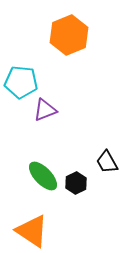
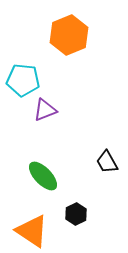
cyan pentagon: moved 2 px right, 2 px up
black hexagon: moved 31 px down
